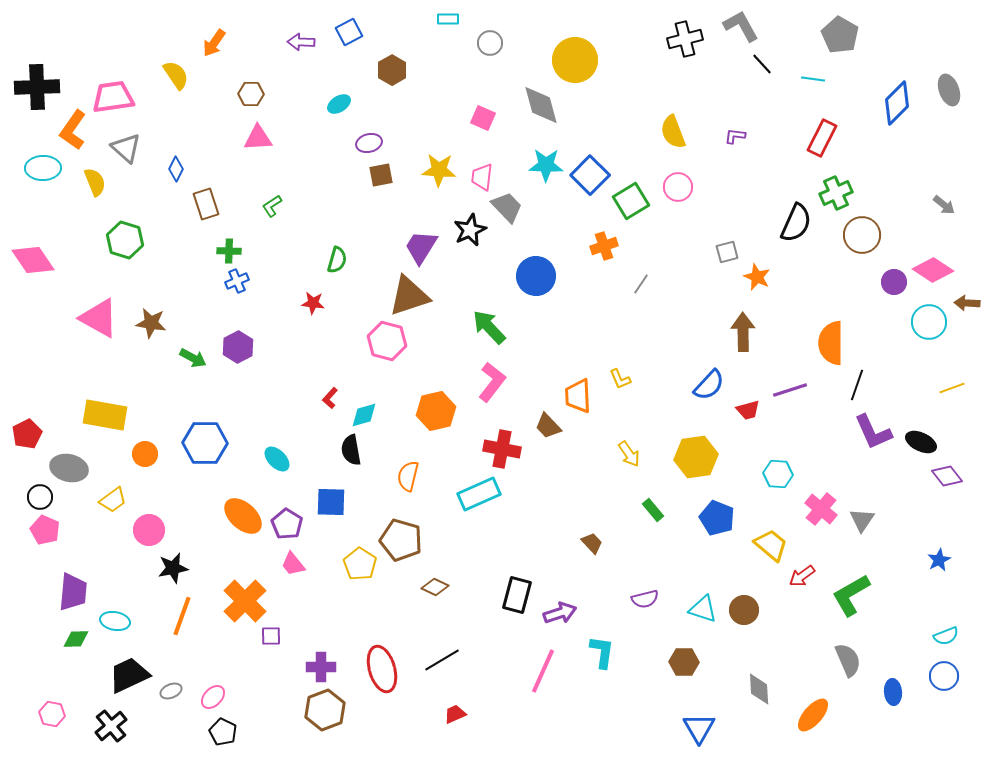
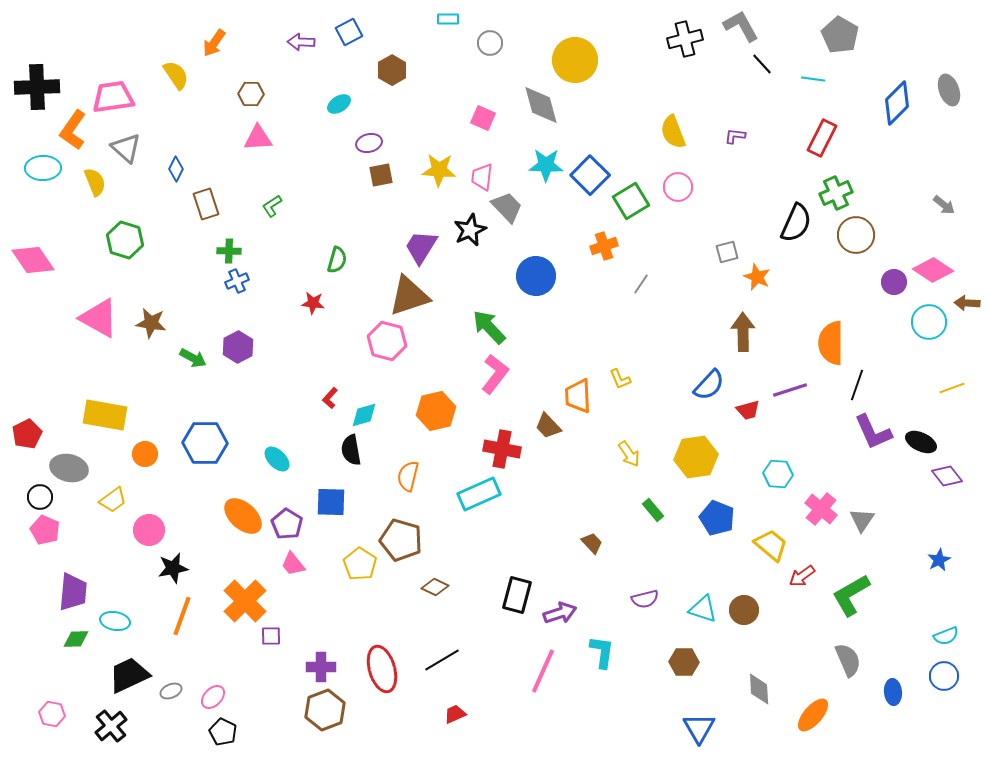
brown circle at (862, 235): moved 6 px left
pink L-shape at (492, 382): moved 3 px right, 8 px up
